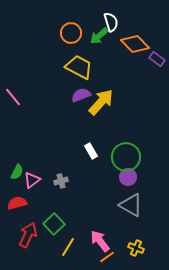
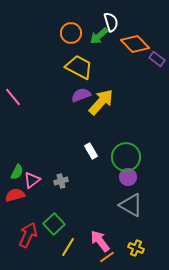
red semicircle: moved 2 px left, 8 px up
